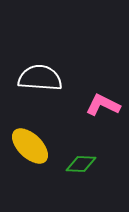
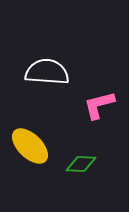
white semicircle: moved 7 px right, 6 px up
pink L-shape: moved 4 px left; rotated 40 degrees counterclockwise
